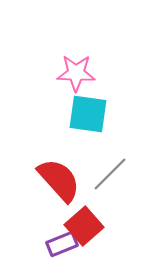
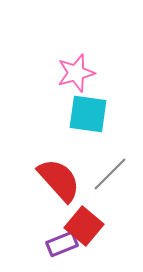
pink star: rotated 18 degrees counterclockwise
red square: rotated 9 degrees counterclockwise
